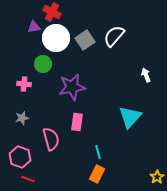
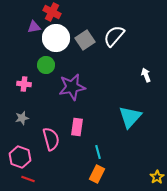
green circle: moved 3 px right, 1 px down
pink rectangle: moved 5 px down
